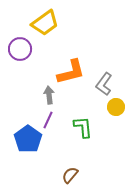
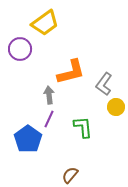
purple line: moved 1 px right, 1 px up
